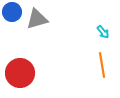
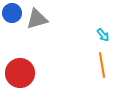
blue circle: moved 1 px down
cyan arrow: moved 3 px down
